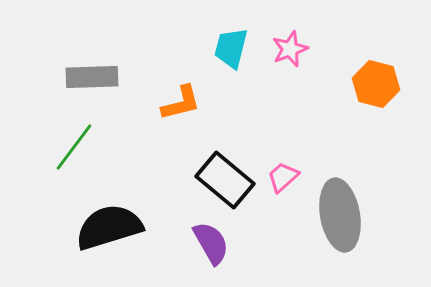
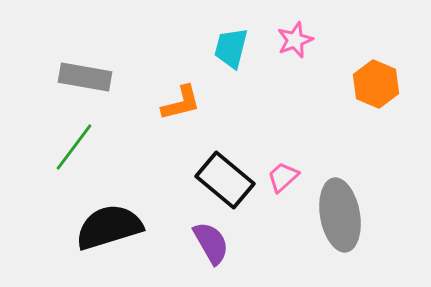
pink star: moved 5 px right, 9 px up
gray rectangle: moved 7 px left; rotated 12 degrees clockwise
orange hexagon: rotated 9 degrees clockwise
